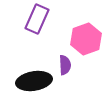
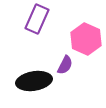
pink hexagon: rotated 16 degrees counterclockwise
purple semicircle: rotated 30 degrees clockwise
